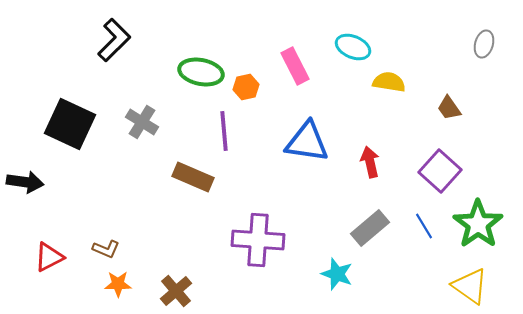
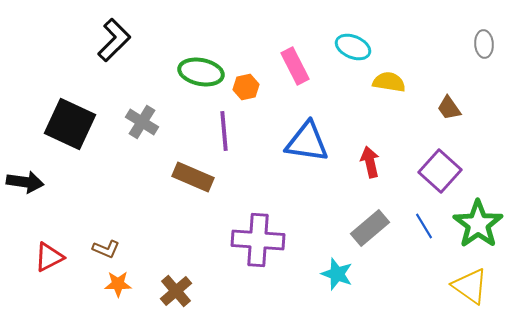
gray ellipse: rotated 20 degrees counterclockwise
